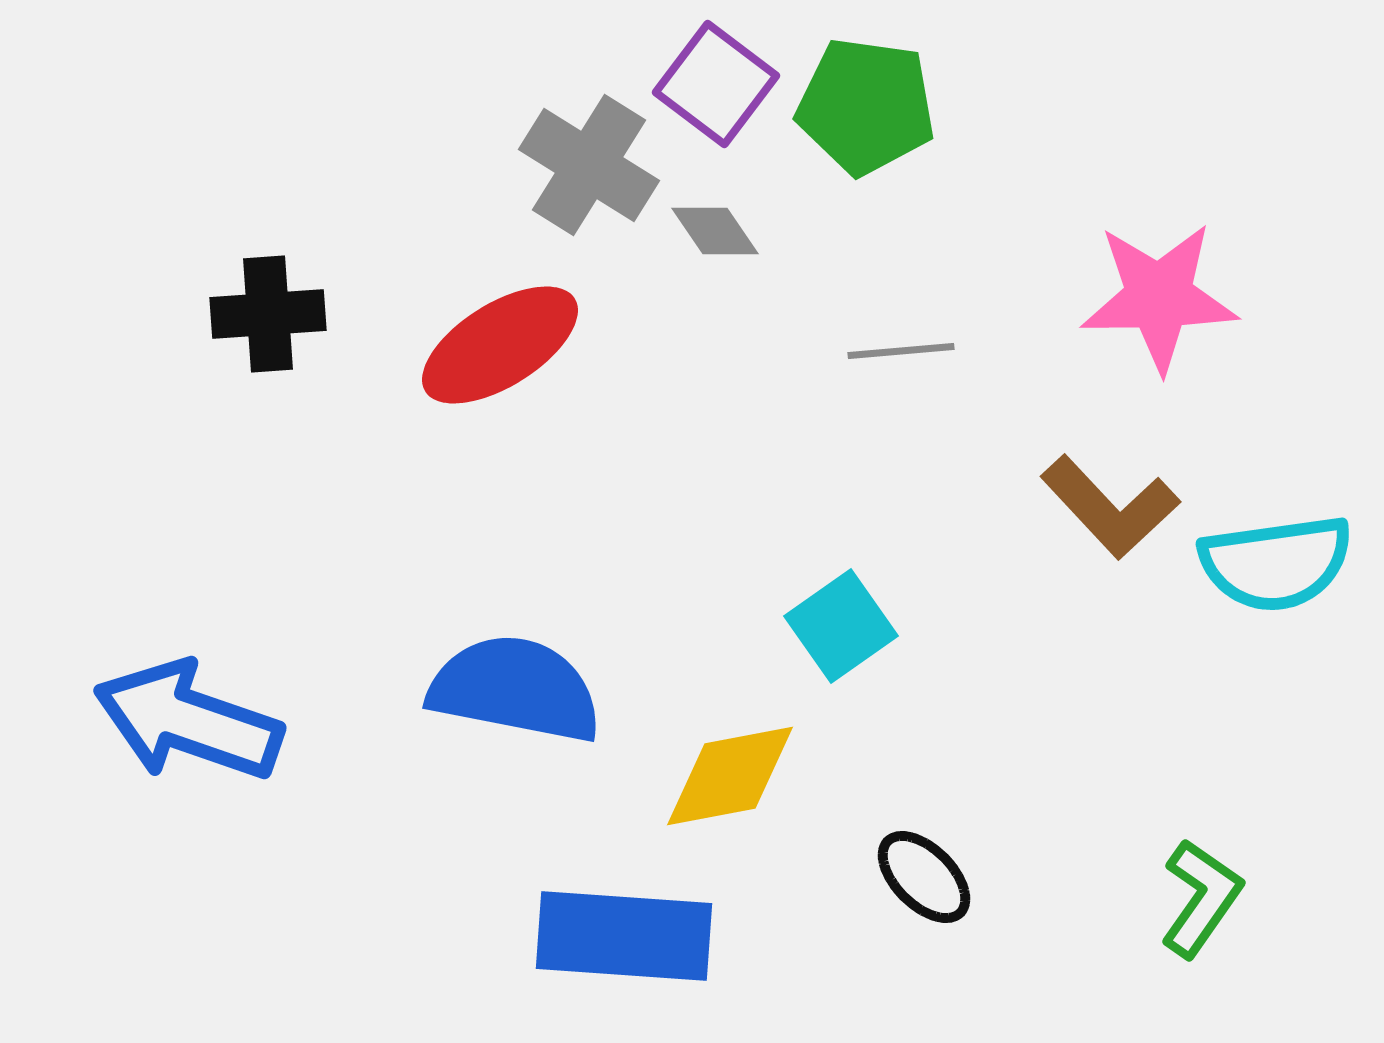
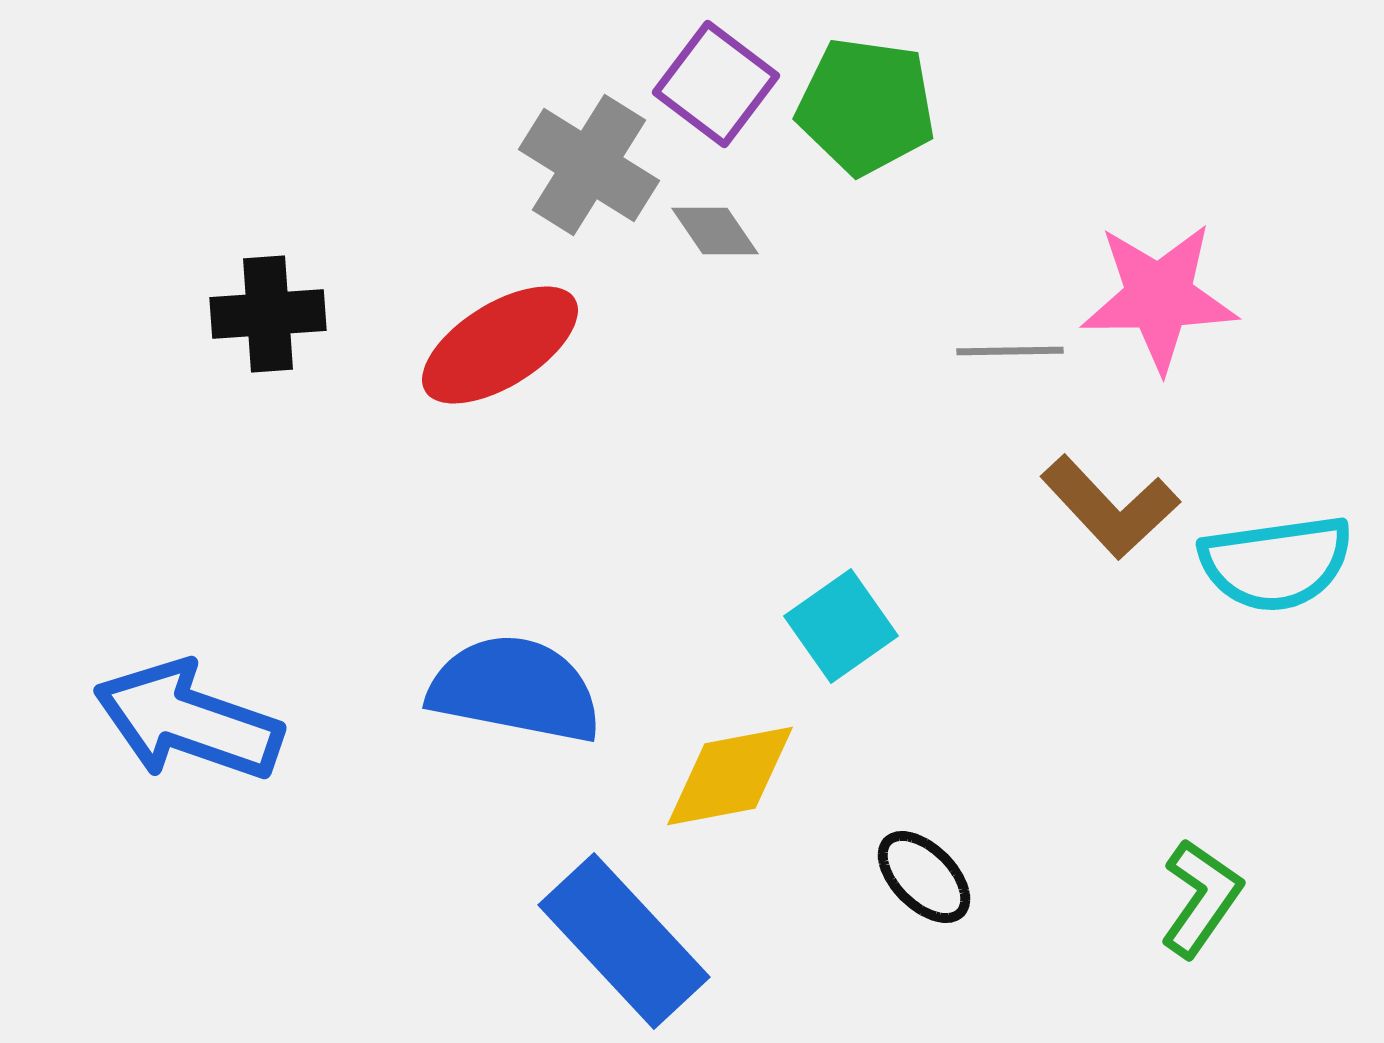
gray line: moved 109 px right; rotated 4 degrees clockwise
blue rectangle: moved 5 px down; rotated 43 degrees clockwise
